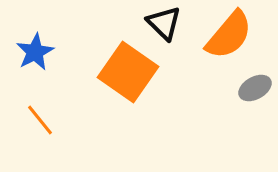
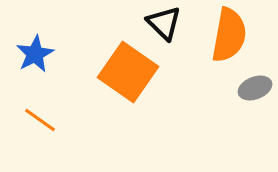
orange semicircle: rotated 30 degrees counterclockwise
blue star: moved 2 px down
gray ellipse: rotated 8 degrees clockwise
orange line: rotated 16 degrees counterclockwise
